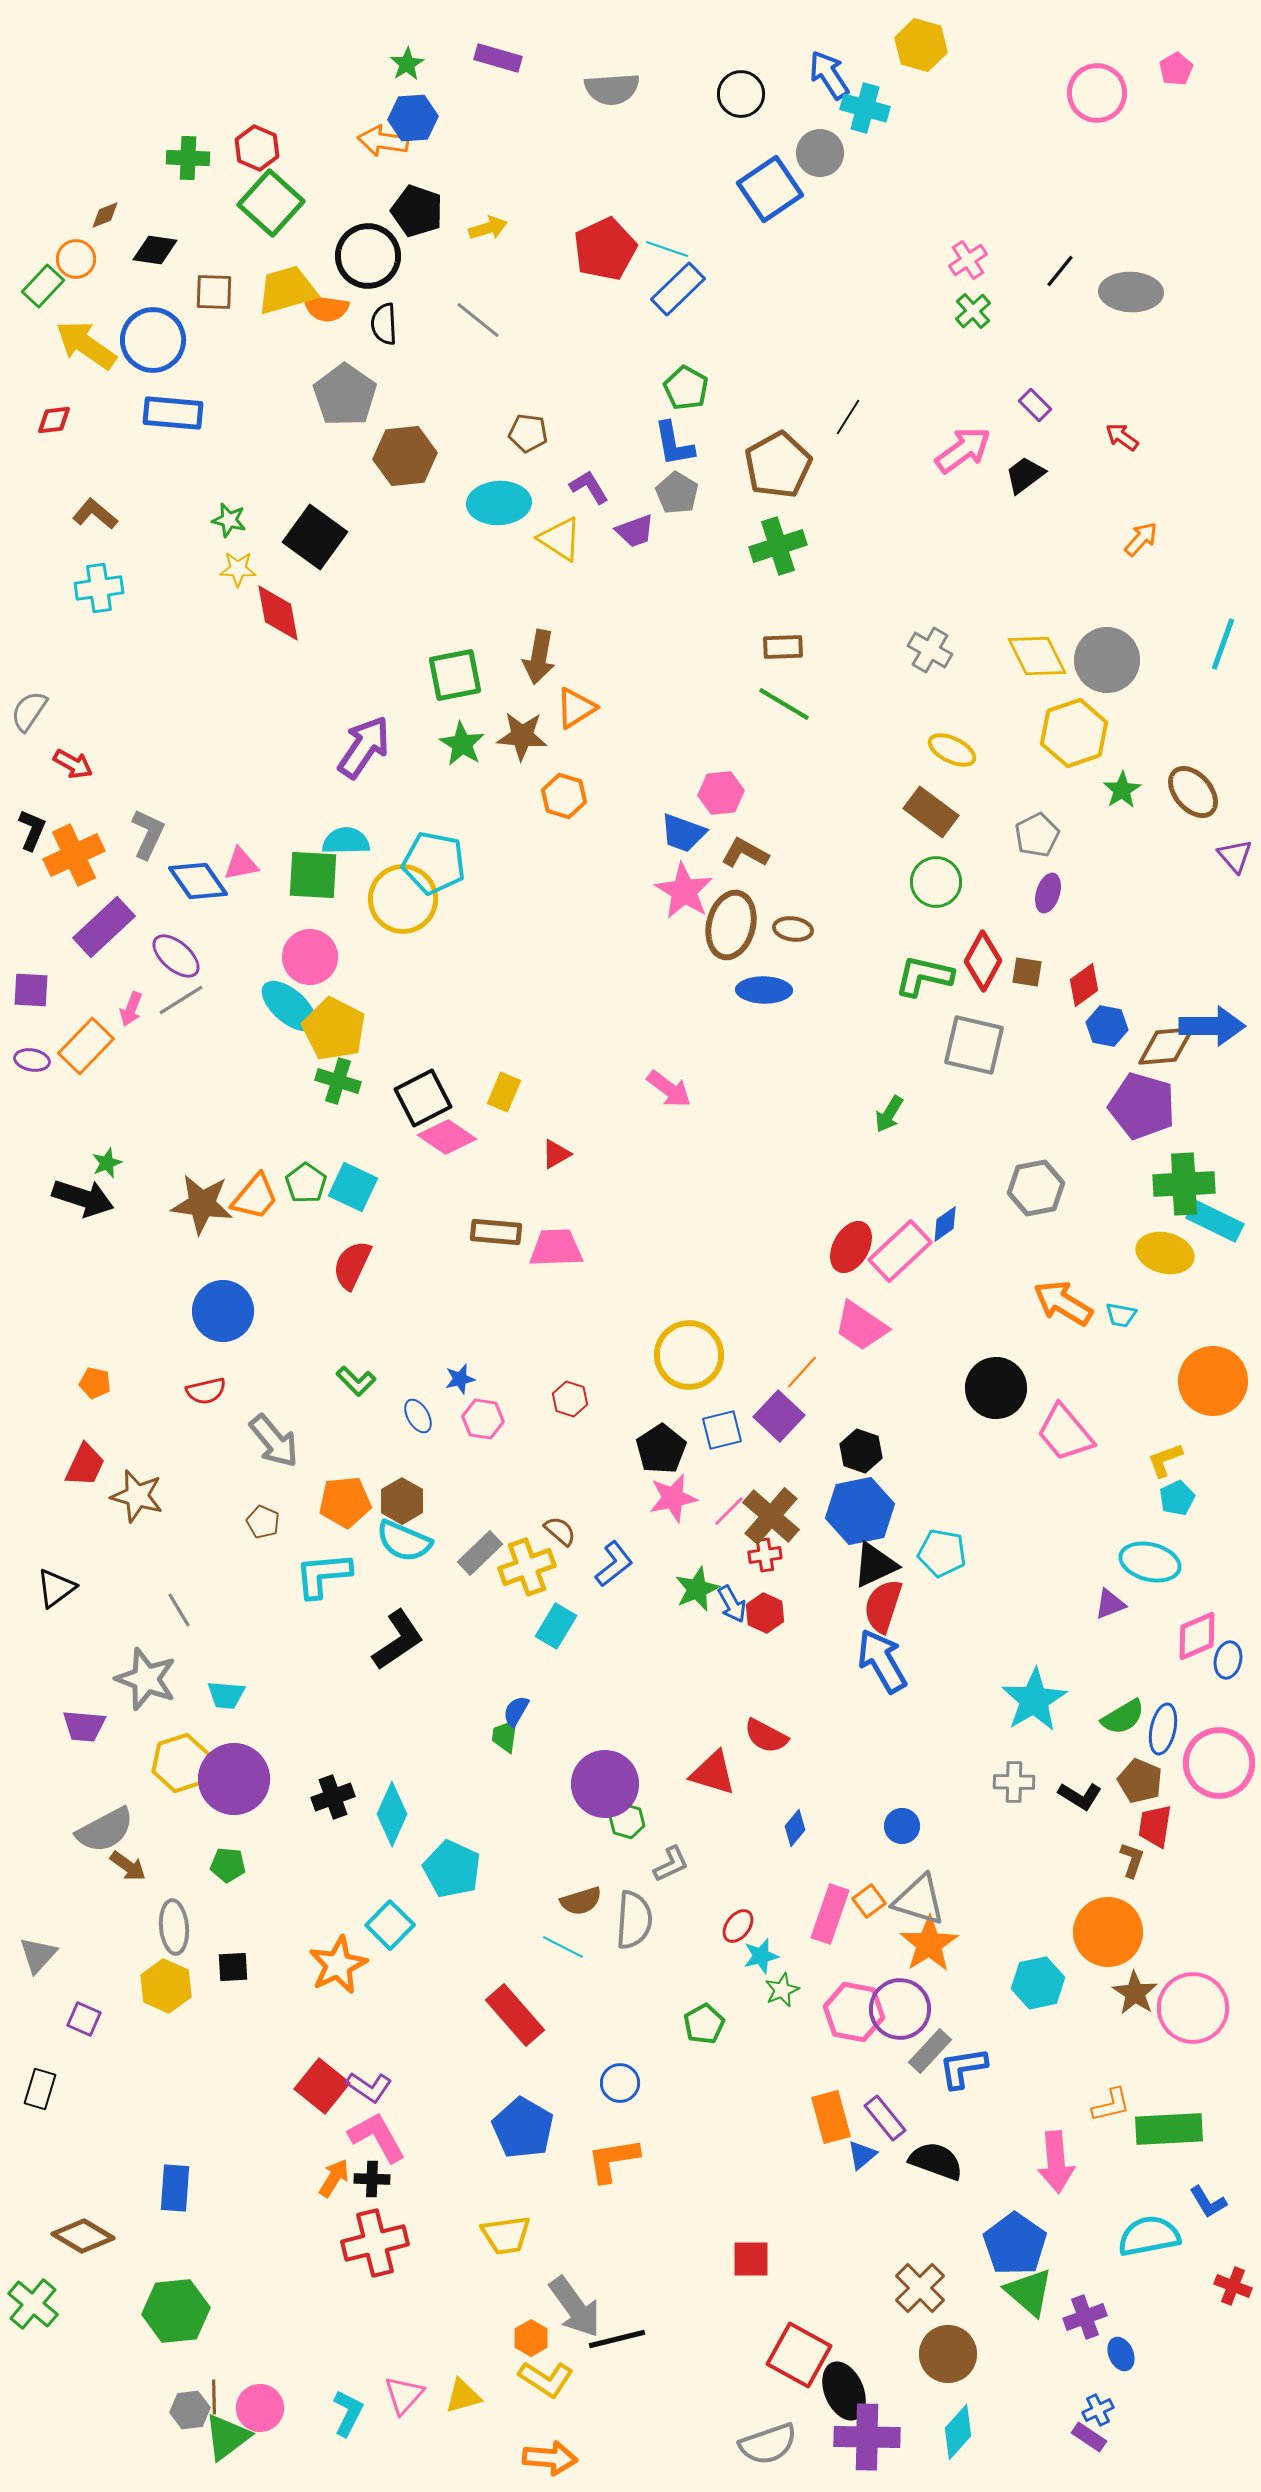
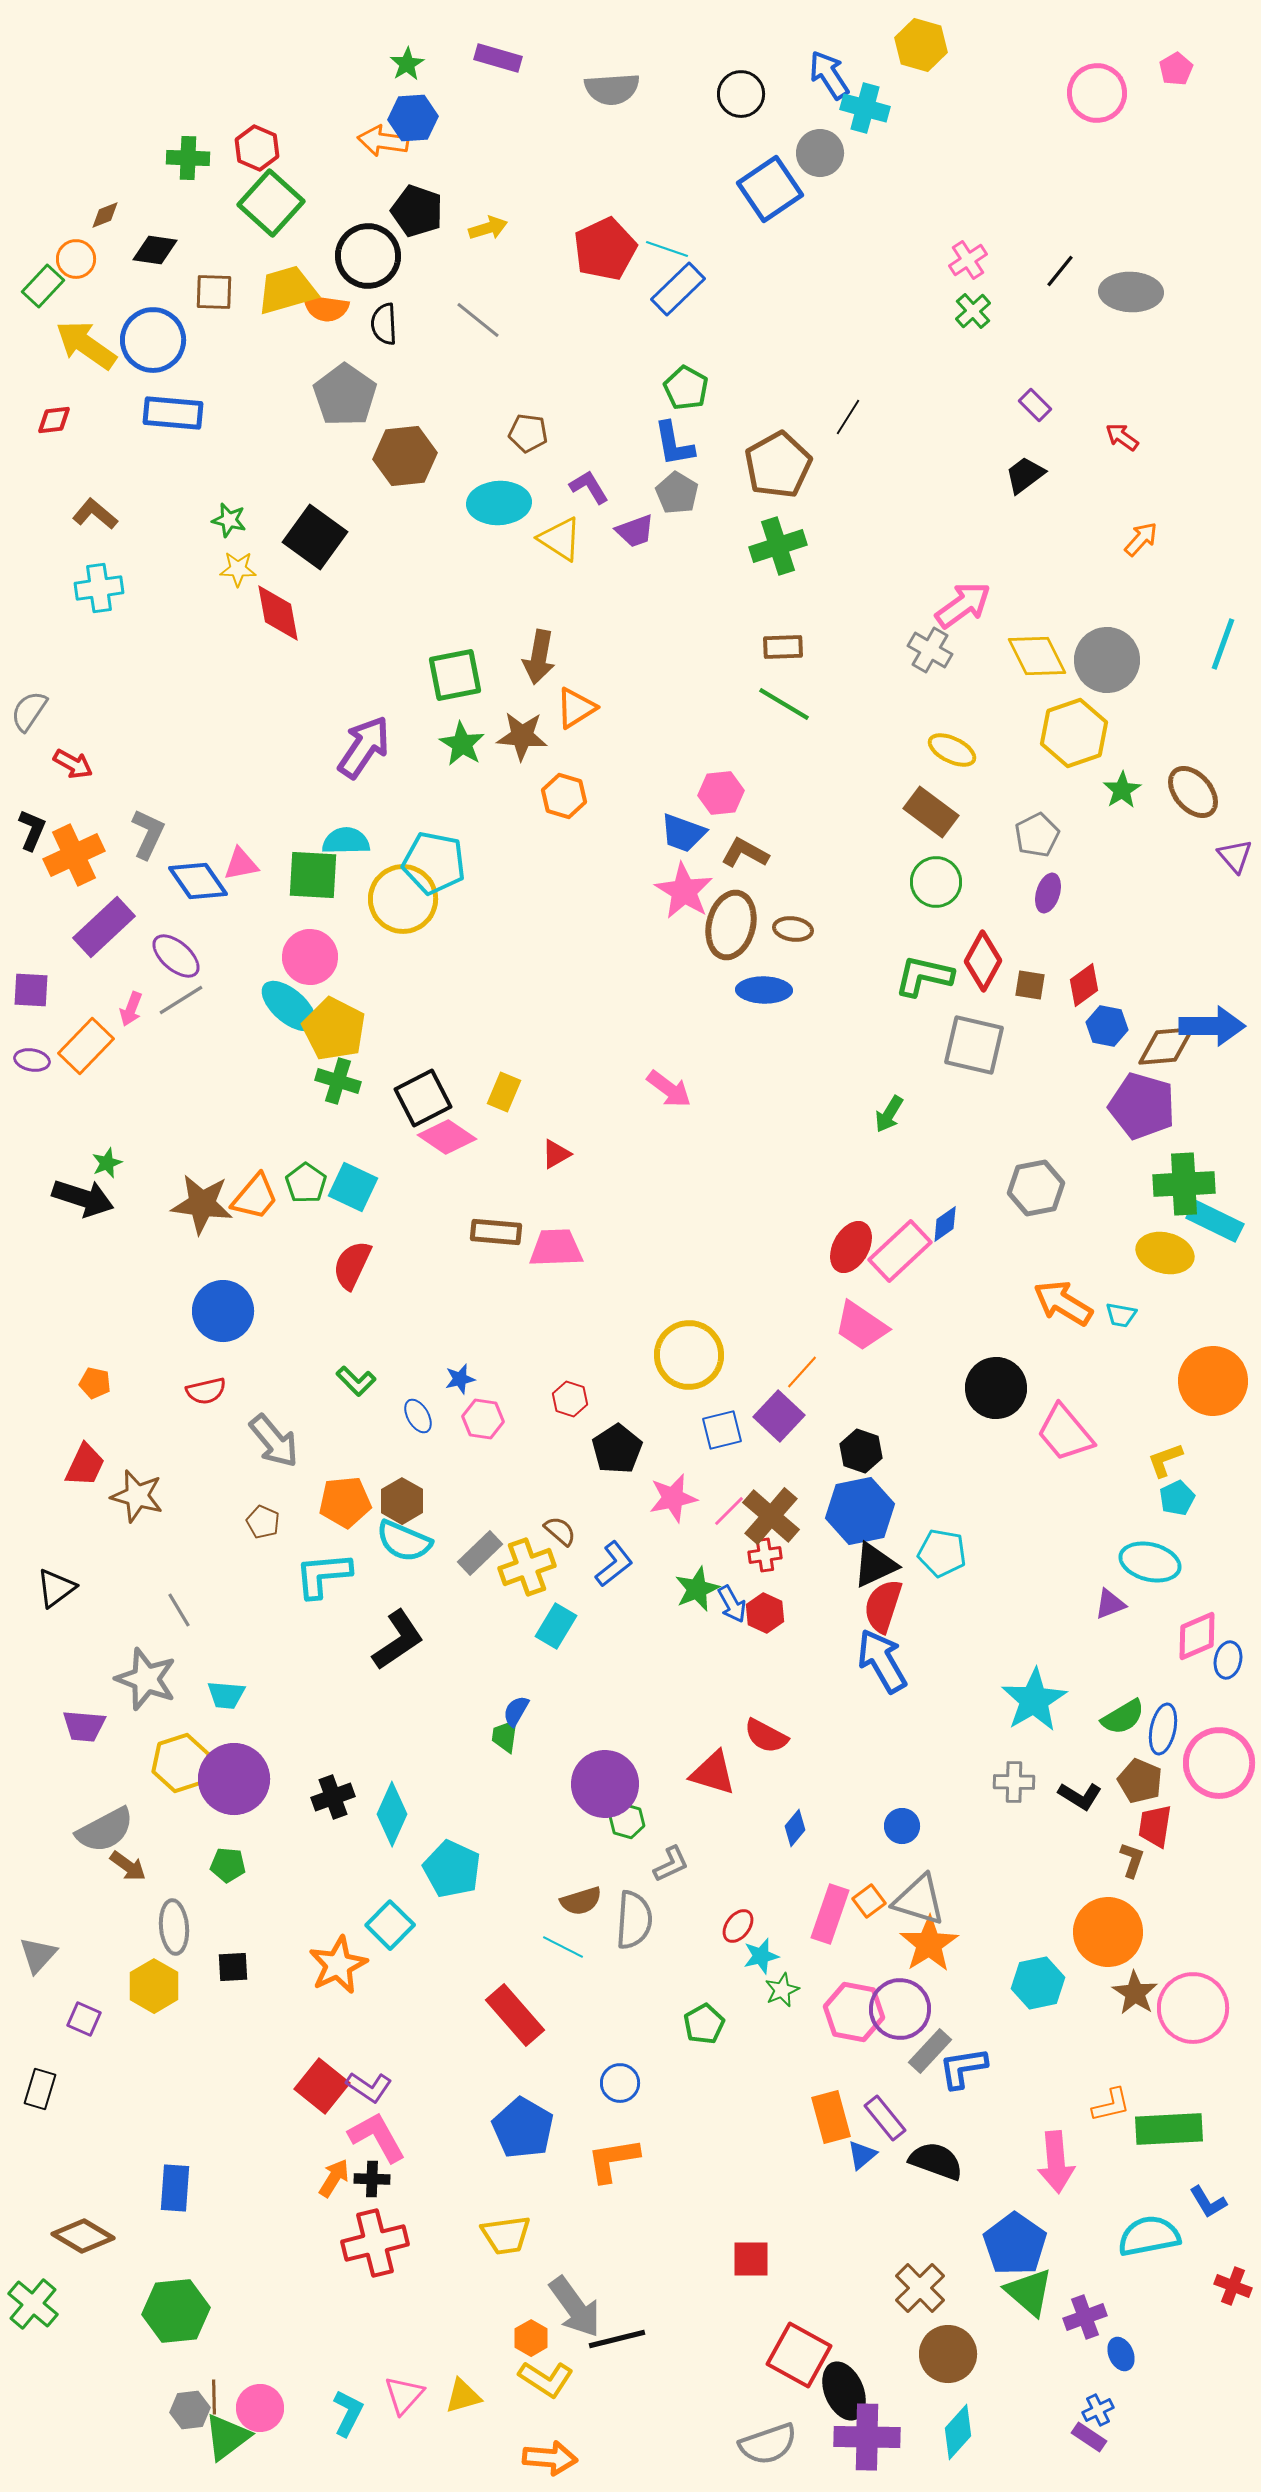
pink arrow at (963, 450): moved 155 px down
brown square at (1027, 972): moved 3 px right, 13 px down
black pentagon at (661, 1449): moved 44 px left
yellow hexagon at (166, 1986): moved 12 px left; rotated 6 degrees clockwise
